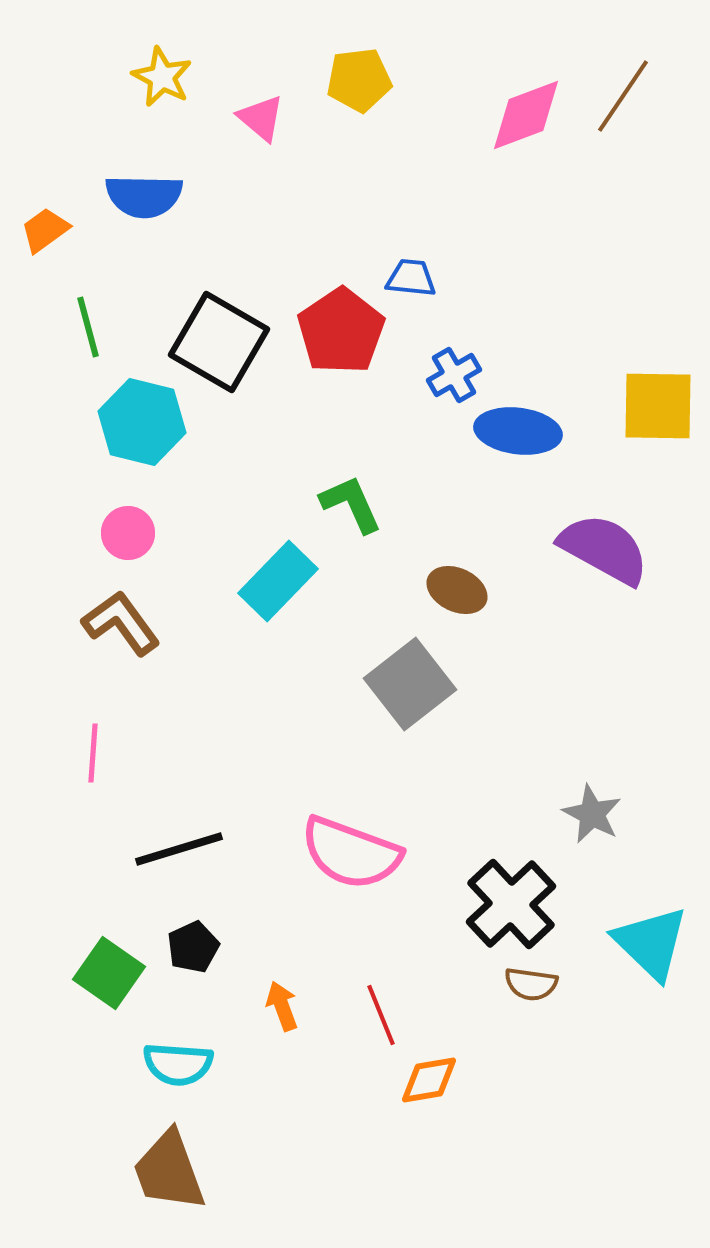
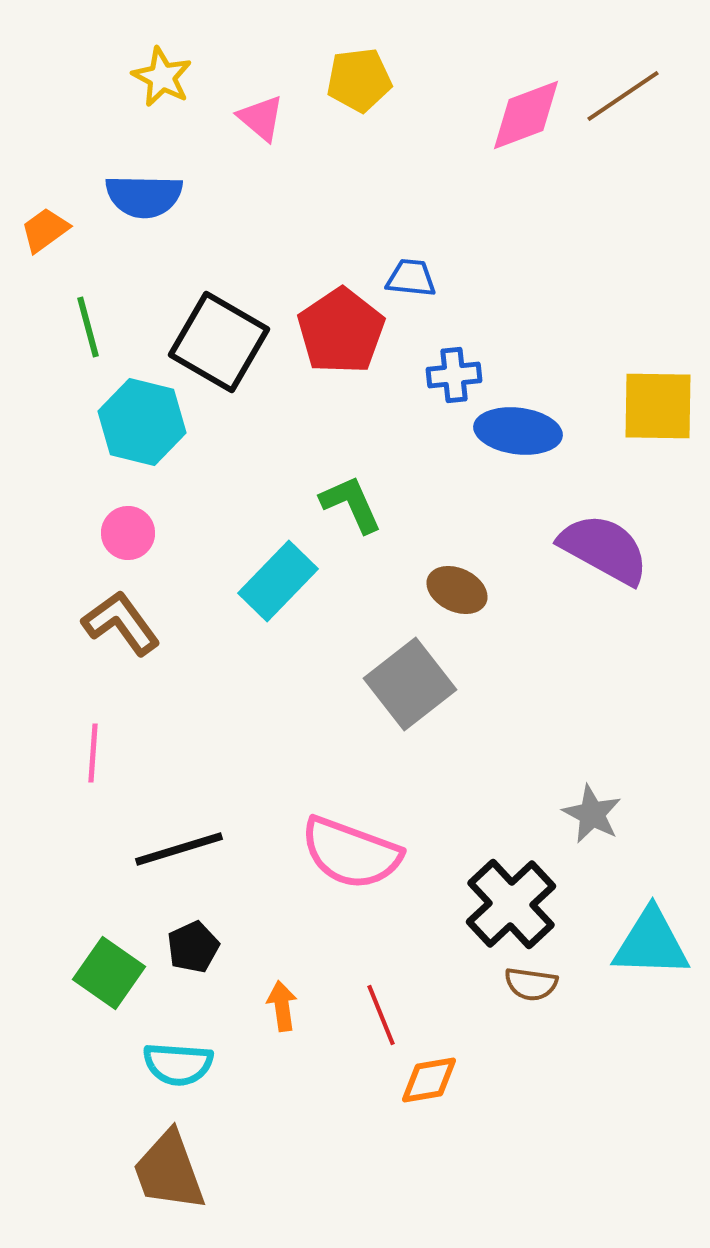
brown line: rotated 22 degrees clockwise
blue cross: rotated 24 degrees clockwise
cyan triangle: rotated 42 degrees counterclockwise
orange arrow: rotated 12 degrees clockwise
